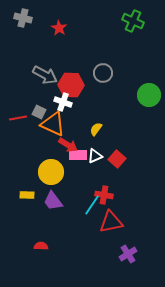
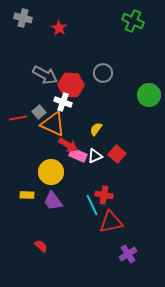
gray square: rotated 24 degrees clockwise
pink rectangle: rotated 24 degrees clockwise
red square: moved 5 px up
cyan line: rotated 60 degrees counterclockwise
red semicircle: rotated 40 degrees clockwise
